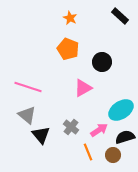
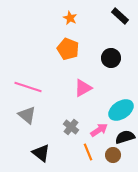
black circle: moved 9 px right, 4 px up
black triangle: moved 18 px down; rotated 12 degrees counterclockwise
